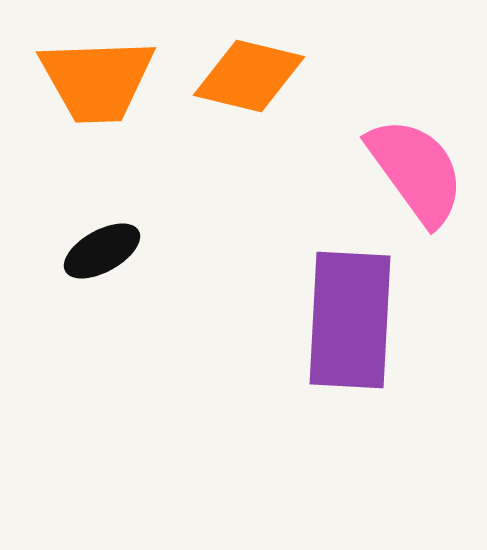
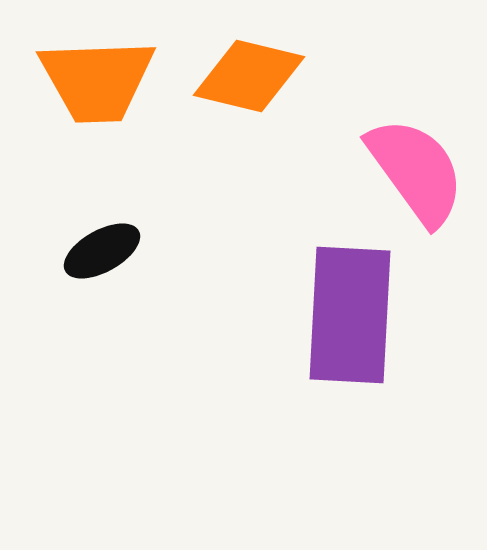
purple rectangle: moved 5 px up
